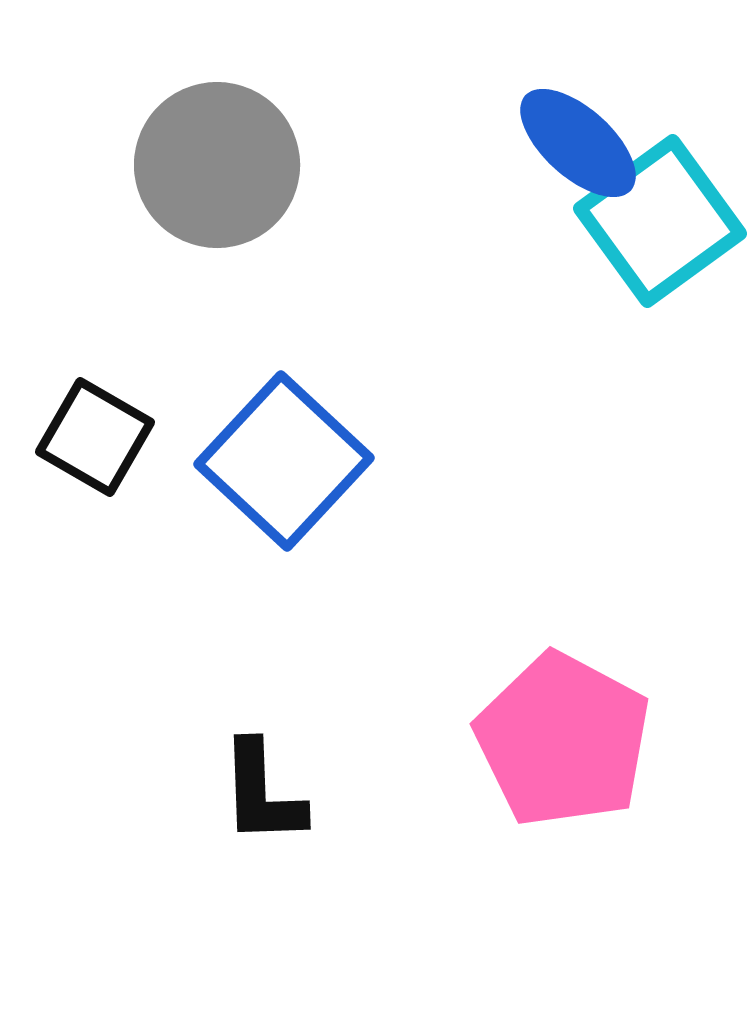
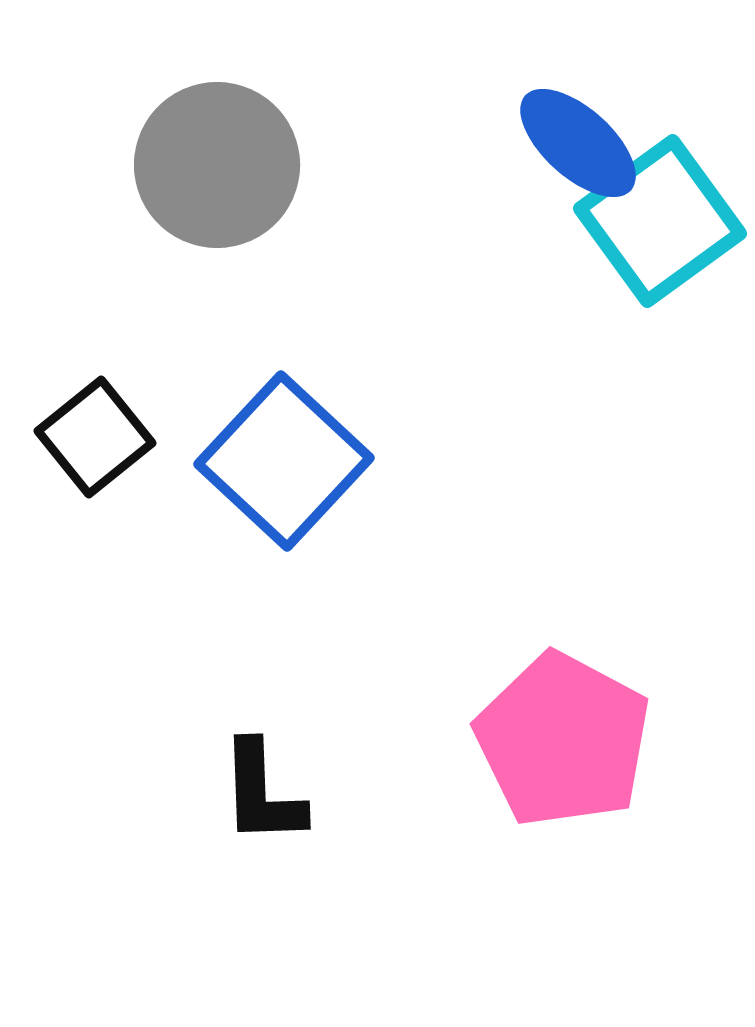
black square: rotated 21 degrees clockwise
